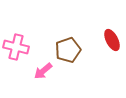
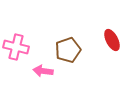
pink arrow: rotated 48 degrees clockwise
